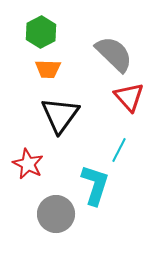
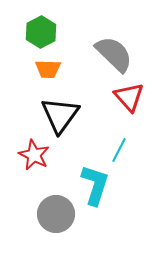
red star: moved 6 px right, 9 px up
